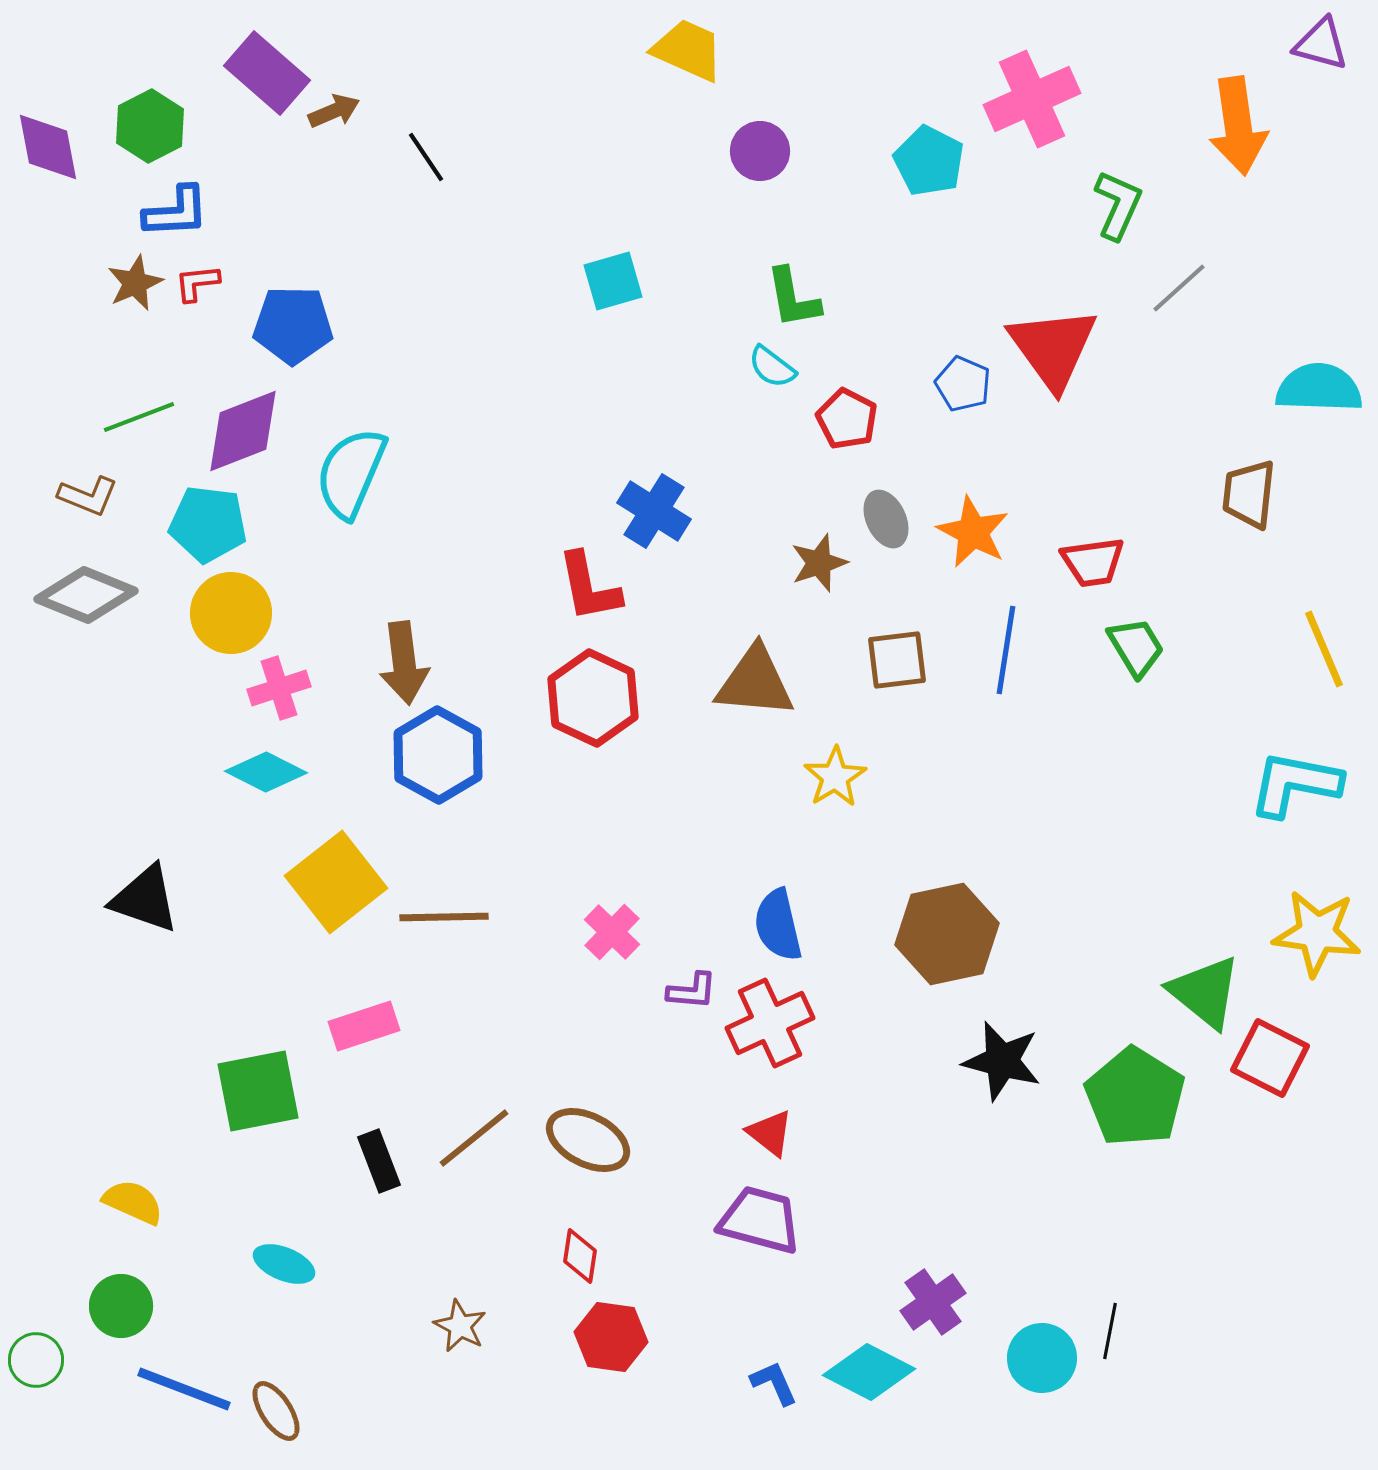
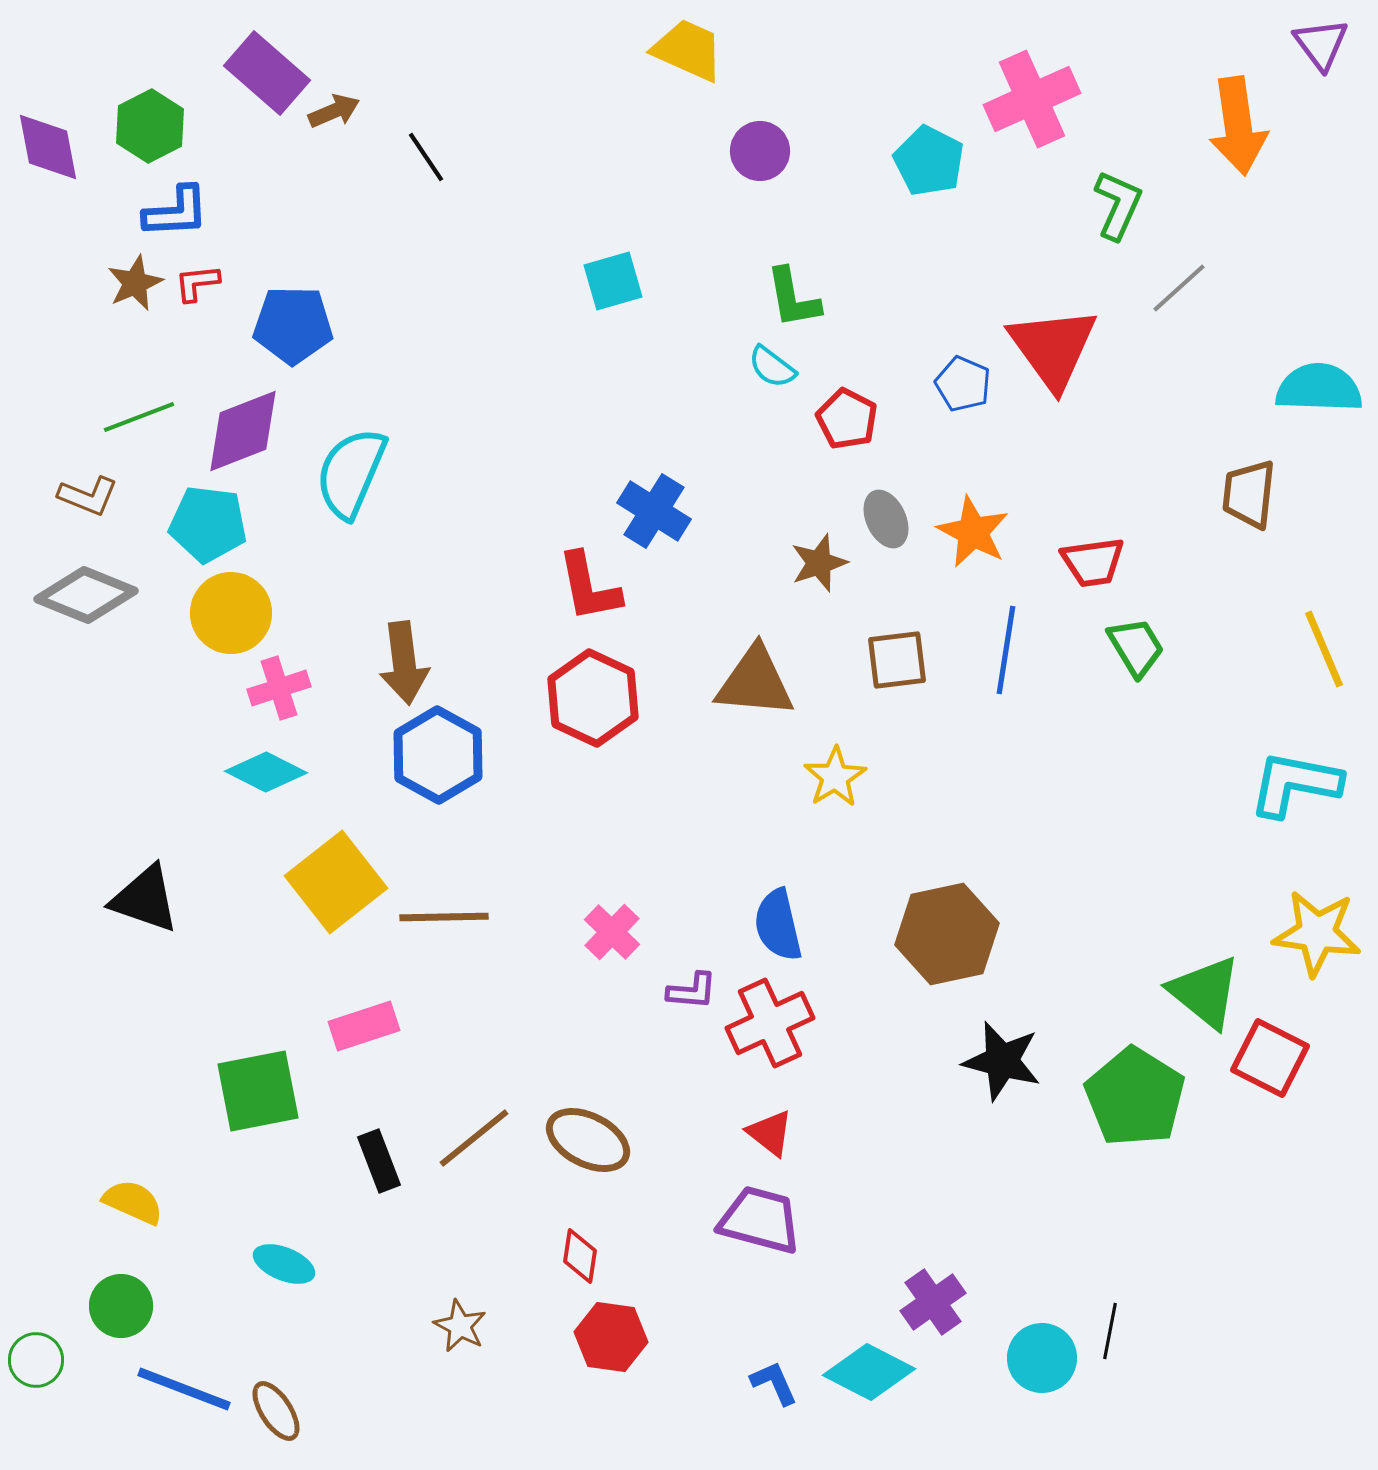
purple triangle at (1321, 44): rotated 38 degrees clockwise
